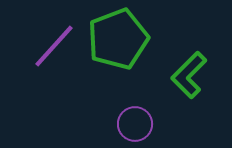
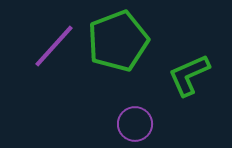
green pentagon: moved 2 px down
green L-shape: rotated 21 degrees clockwise
